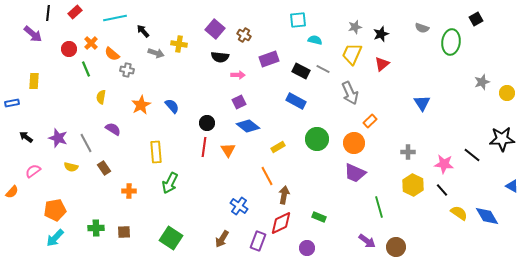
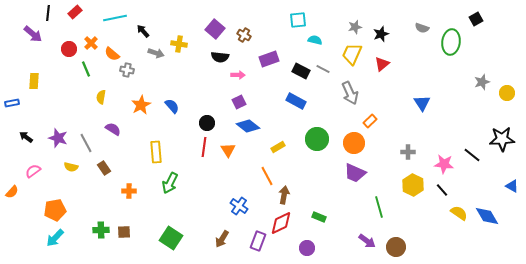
green cross at (96, 228): moved 5 px right, 2 px down
